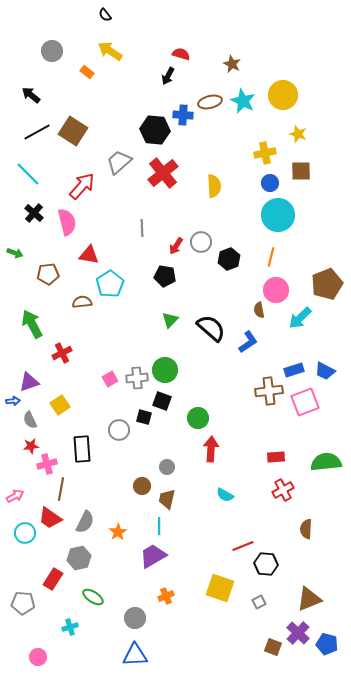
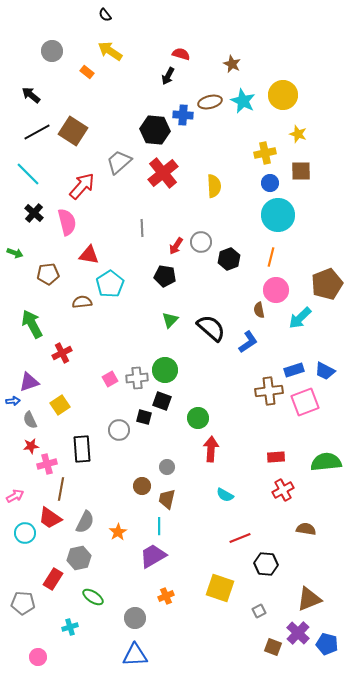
brown semicircle at (306, 529): rotated 96 degrees clockwise
red line at (243, 546): moved 3 px left, 8 px up
gray square at (259, 602): moved 9 px down
